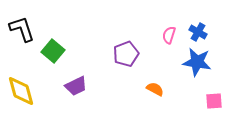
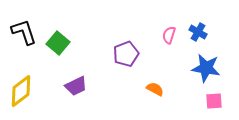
black L-shape: moved 2 px right, 3 px down
green square: moved 5 px right, 8 px up
blue star: moved 9 px right, 6 px down
yellow diamond: rotated 68 degrees clockwise
